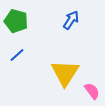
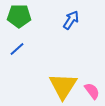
green pentagon: moved 3 px right, 5 px up; rotated 15 degrees counterclockwise
blue line: moved 6 px up
yellow triangle: moved 2 px left, 13 px down
